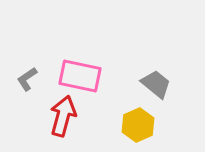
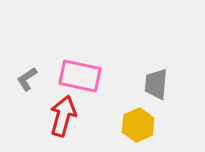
gray trapezoid: rotated 124 degrees counterclockwise
